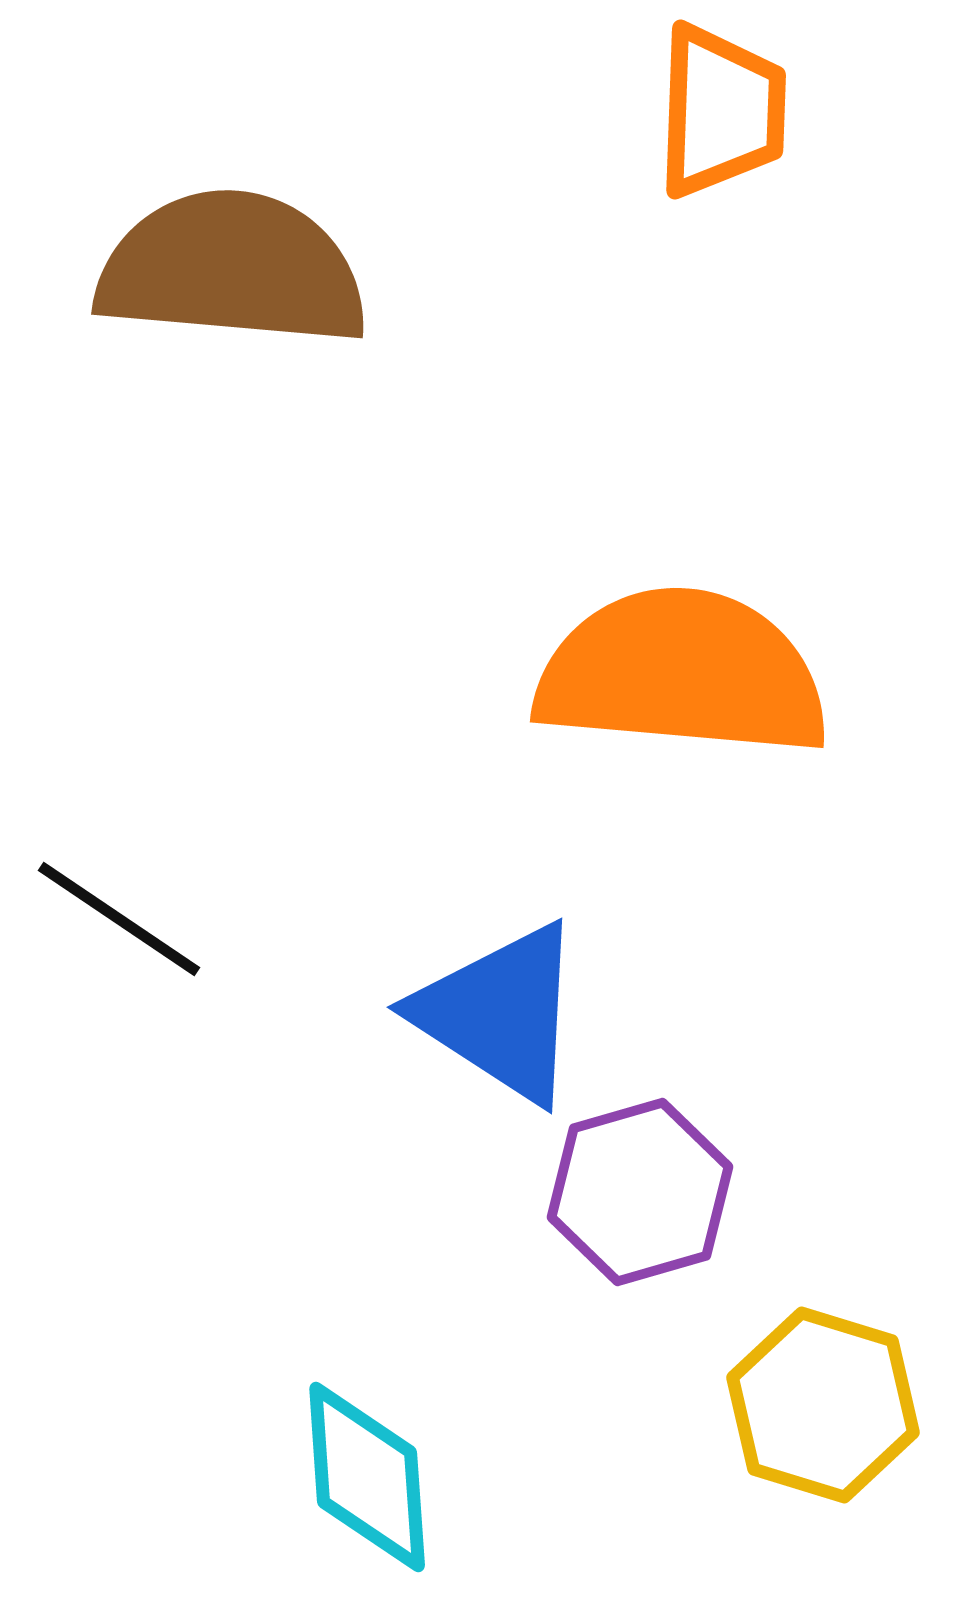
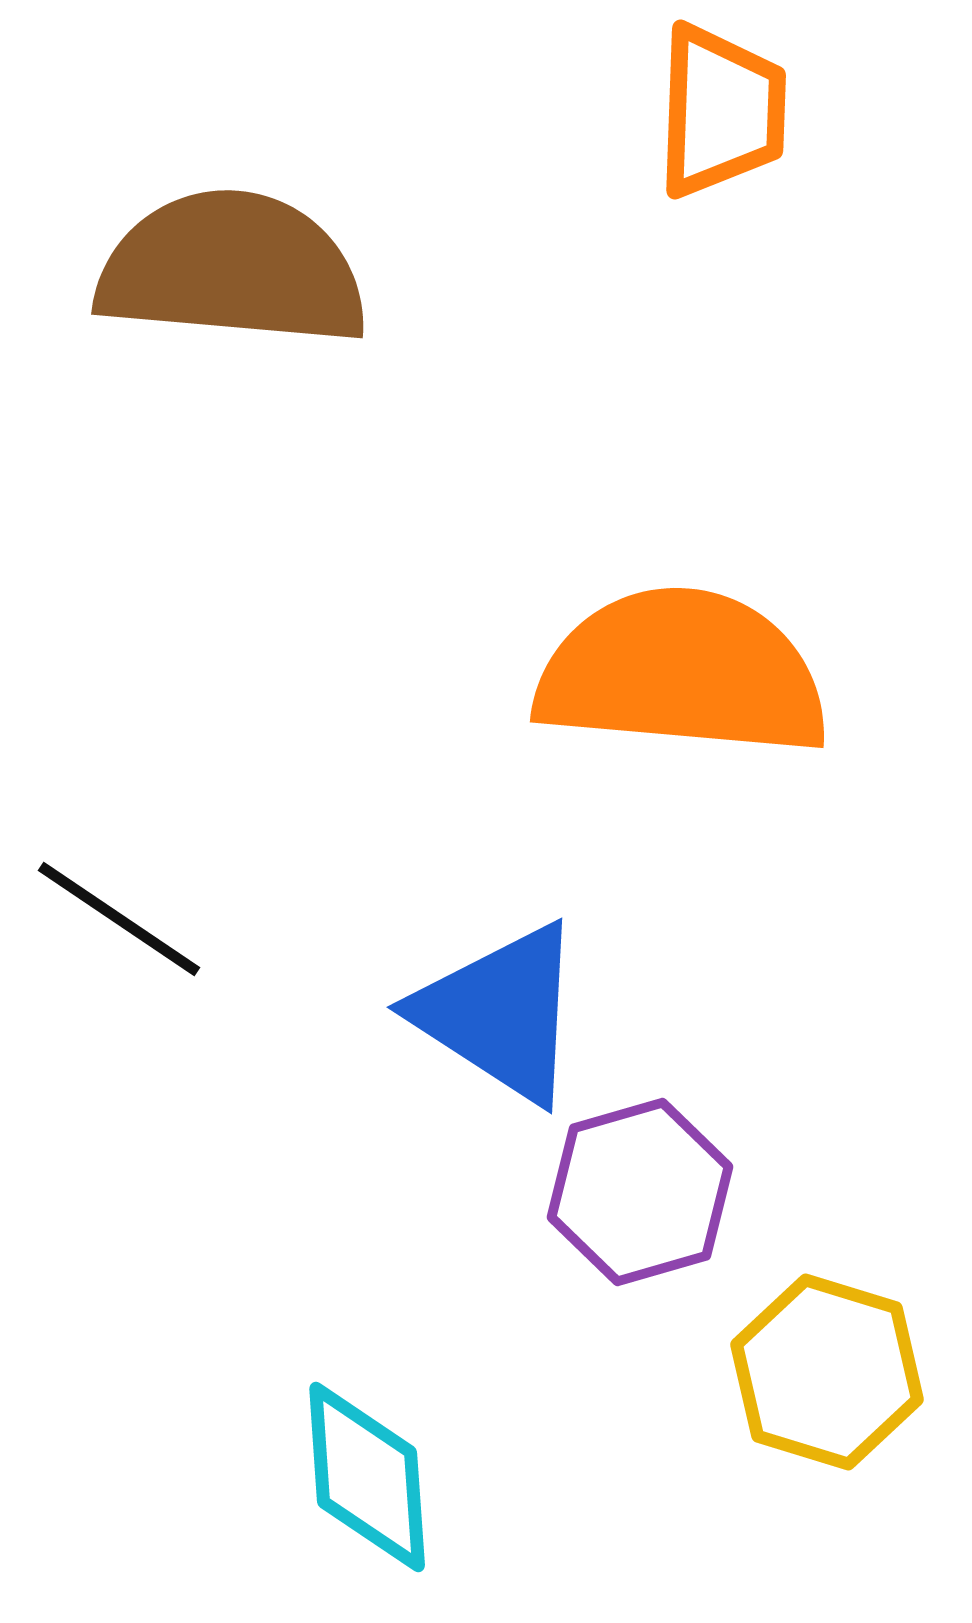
yellow hexagon: moved 4 px right, 33 px up
